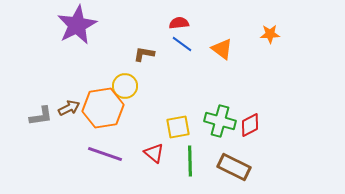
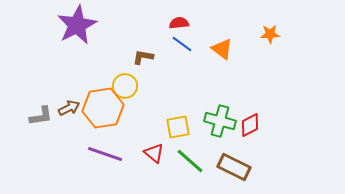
brown L-shape: moved 1 px left, 3 px down
green line: rotated 48 degrees counterclockwise
